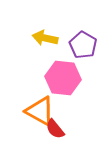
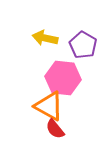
orange triangle: moved 9 px right, 5 px up
